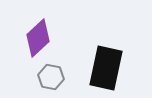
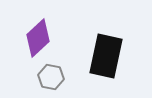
black rectangle: moved 12 px up
